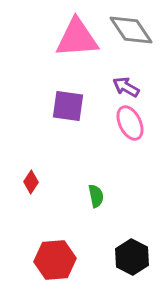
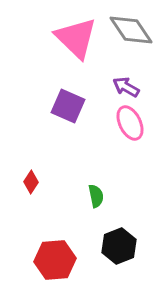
pink triangle: moved 1 px left; rotated 48 degrees clockwise
purple square: rotated 16 degrees clockwise
black hexagon: moved 13 px left, 11 px up; rotated 12 degrees clockwise
